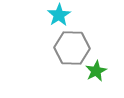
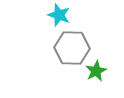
cyan star: rotated 20 degrees counterclockwise
